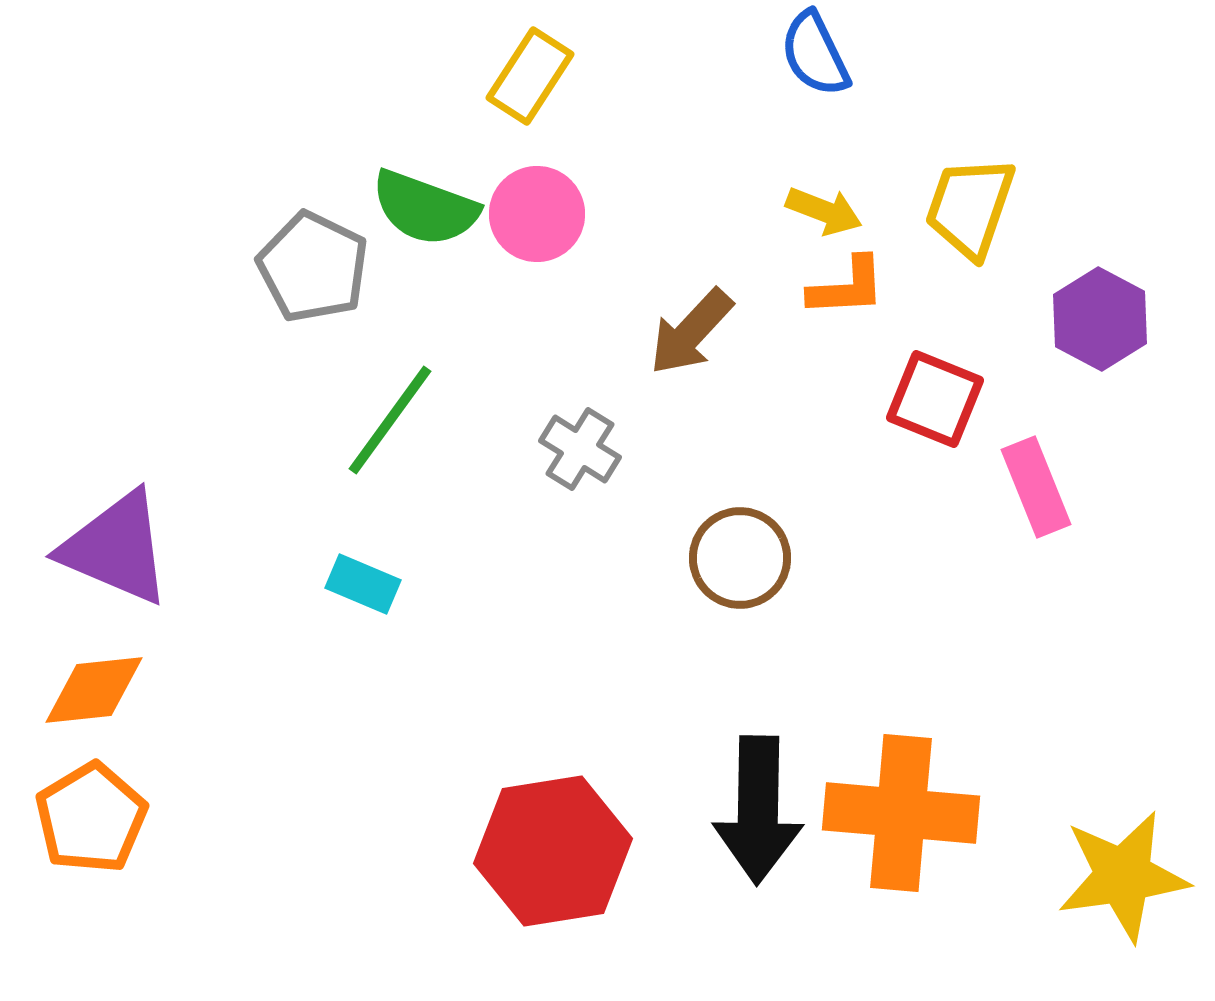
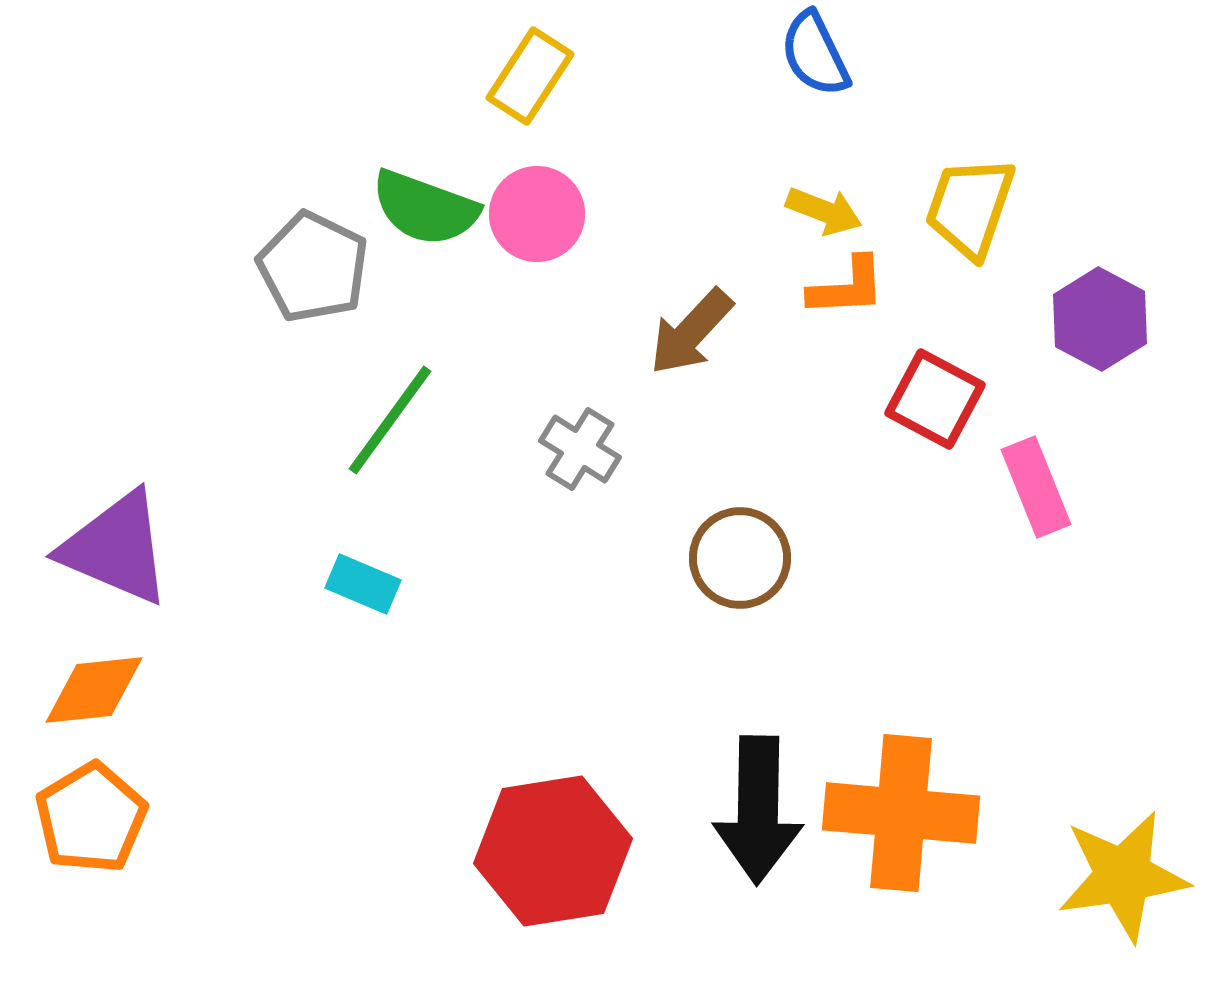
red square: rotated 6 degrees clockwise
